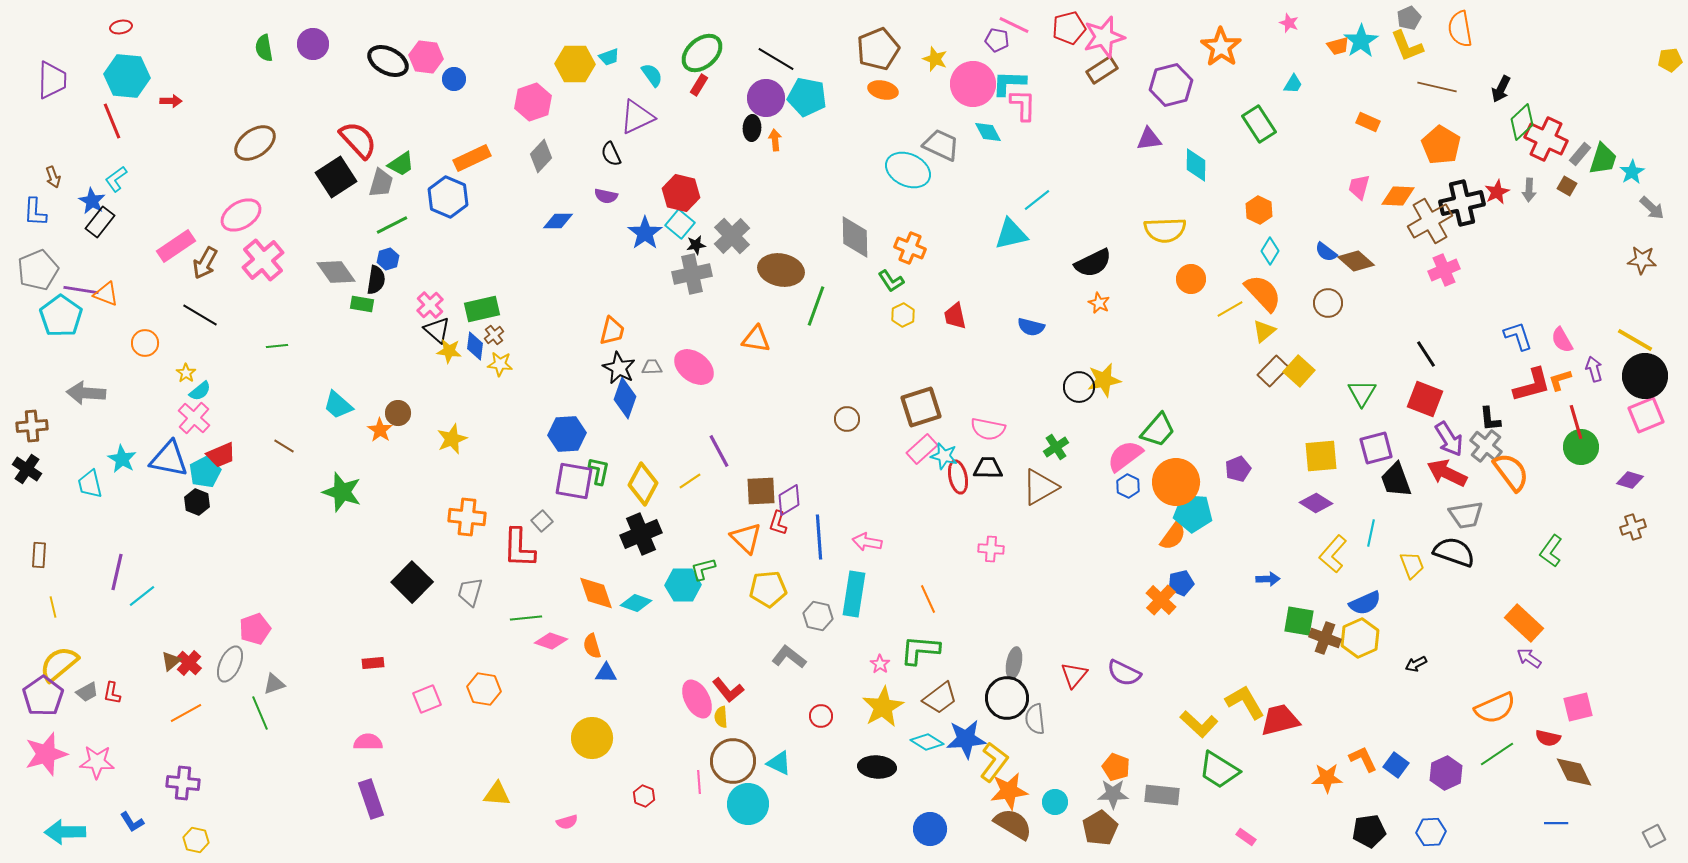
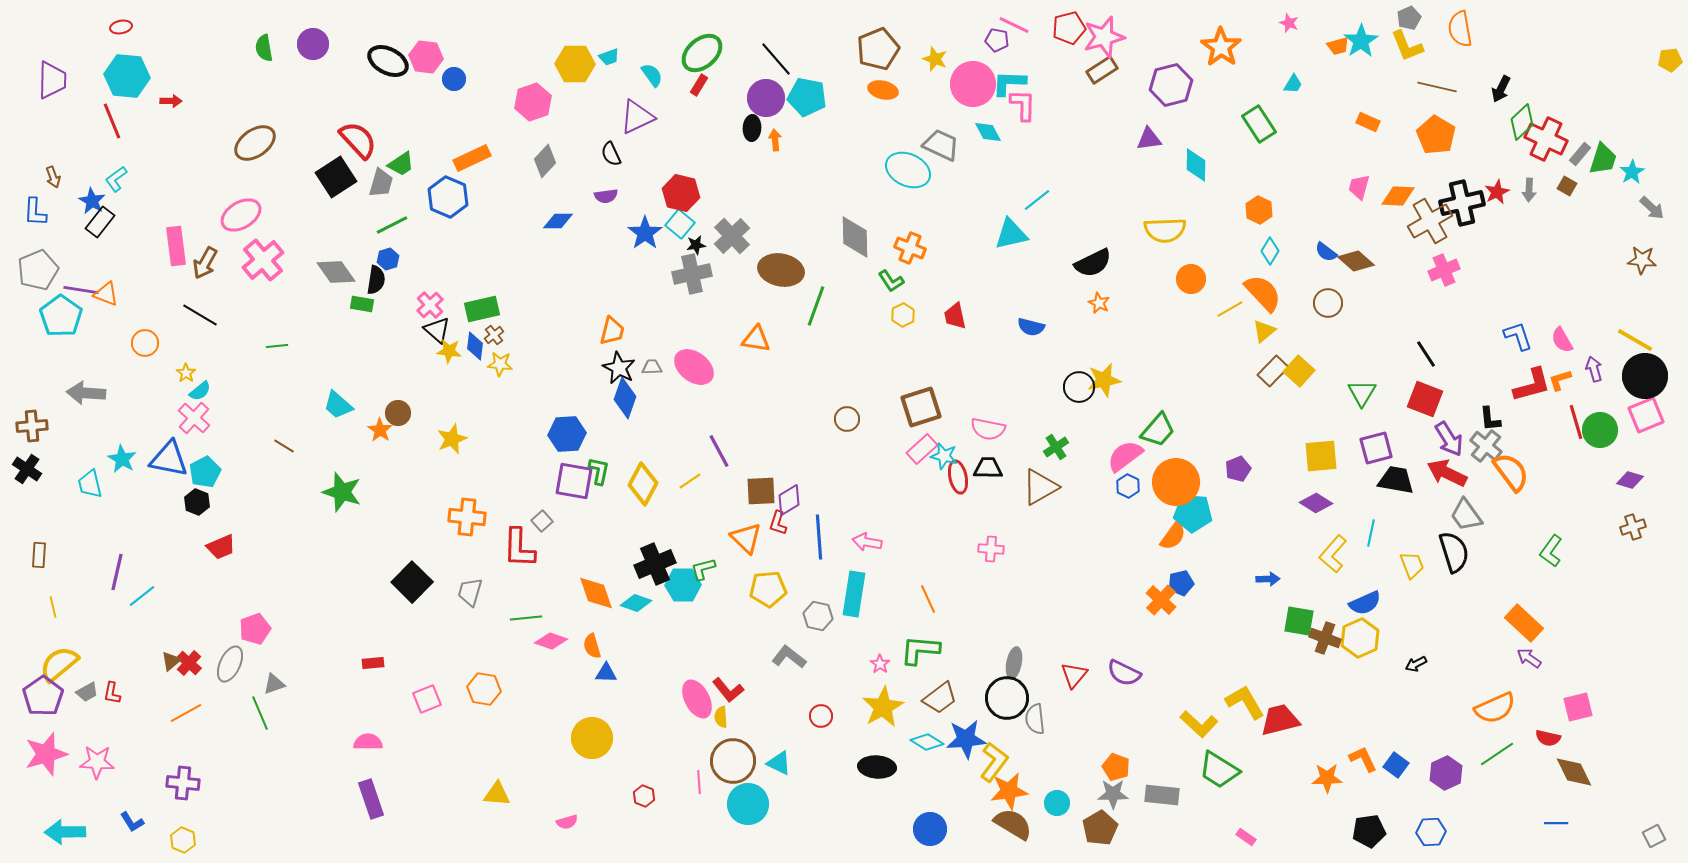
black line at (776, 59): rotated 18 degrees clockwise
orange pentagon at (1441, 145): moved 5 px left, 10 px up
gray diamond at (541, 156): moved 4 px right, 5 px down
purple semicircle at (606, 196): rotated 20 degrees counterclockwise
pink rectangle at (176, 246): rotated 63 degrees counterclockwise
green circle at (1581, 447): moved 19 px right, 17 px up
red trapezoid at (221, 455): moved 92 px down
black trapezoid at (1396, 480): rotated 120 degrees clockwise
gray trapezoid at (1466, 515): rotated 63 degrees clockwise
black cross at (641, 534): moved 14 px right, 30 px down
black semicircle at (1454, 552): rotated 54 degrees clockwise
cyan circle at (1055, 802): moved 2 px right, 1 px down
yellow hexagon at (196, 840): moved 13 px left; rotated 10 degrees clockwise
